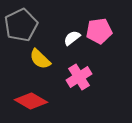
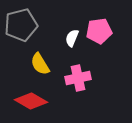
gray pentagon: rotated 12 degrees clockwise
white semicircle: rotated 30 degrees counterclockwise
yellow semicircle: moved 5 px down; rotated 15 degrees clockwise
pink cross: moved 1 px left, 1 px down; rotated 20 degrees clockwise
